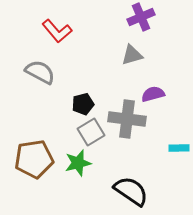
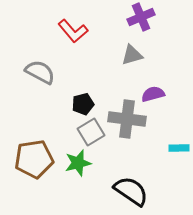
red L-shape: moved 16 px right
